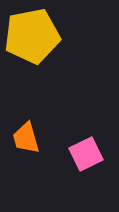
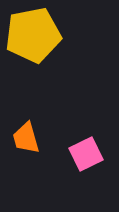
yellow pentagon: moved 1 px right, 1 px up
